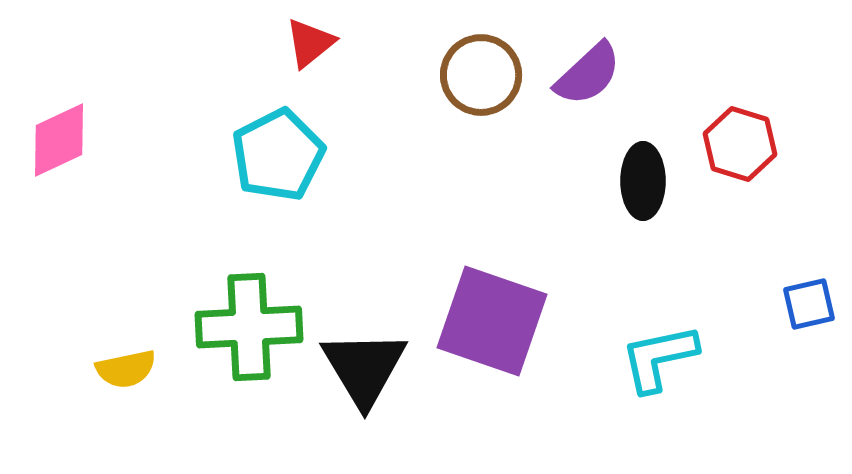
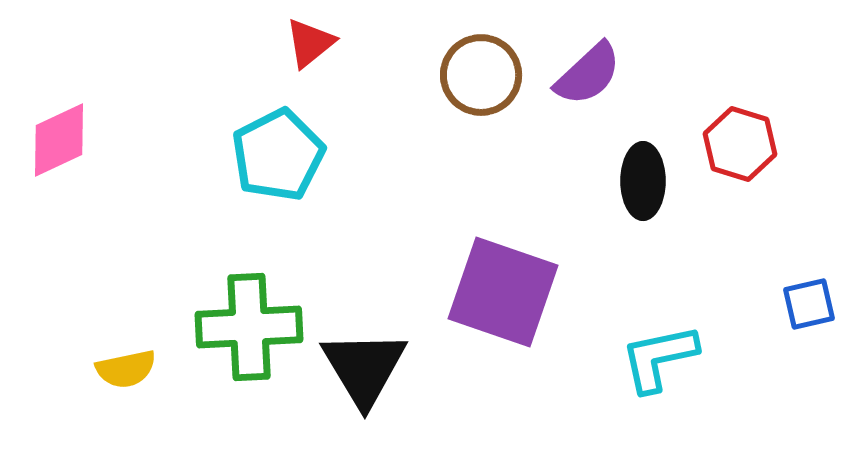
purple square: moved 11 px right, 29 px up
